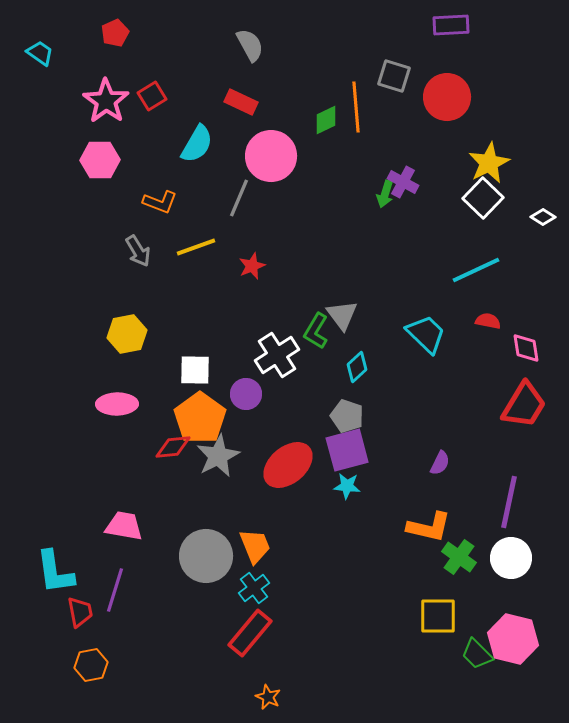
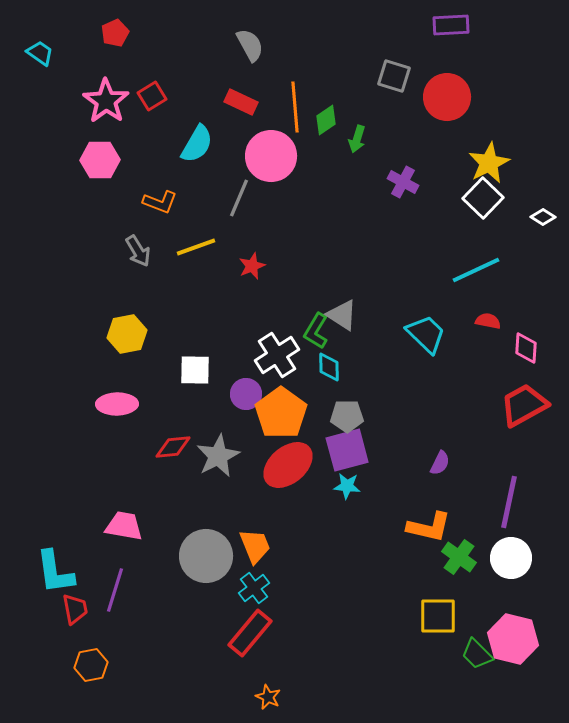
orange line at (356, 107): moved 61 px left
green diamond at (326, 120): rotated 8 degrees counterclockwise
green arrow at (385, 194): moved 28 px left, 55 px up
gray triangle at (342, 315): rotated 20 degrees counterclockwise
pink diamond at (526, 348): rotated 12 degrees clockwise
cyan diamond at (357, 367): moved 28 px left; rotated 48 degrees counterclockwise
red trapezoid at (524, 405): rotated 150 degrees counterclockwise
gray pentagon at (347, 416): rotated 20 degrees counterclockwise
orange pentagon at (200, 418): moved 81 px right, 5 px up
red trapezoid at (80, 612): moved 5 px left, 3 px up
